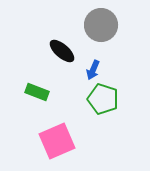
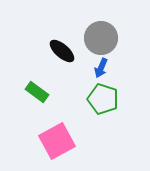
gray circle: moved 13 px down
blue arrow: moved 8 px right, 2 px up
green rectangle: rotated 15 degrees clockwise
pink square: rotated 6 degrees counterclockwise
